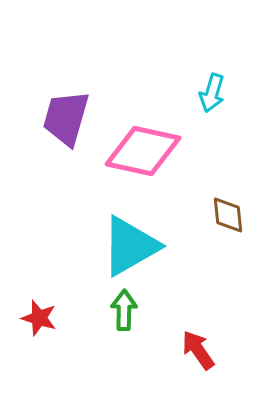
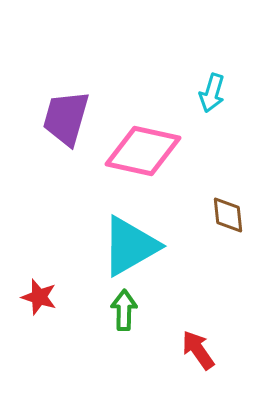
red star: moved 21 px up
